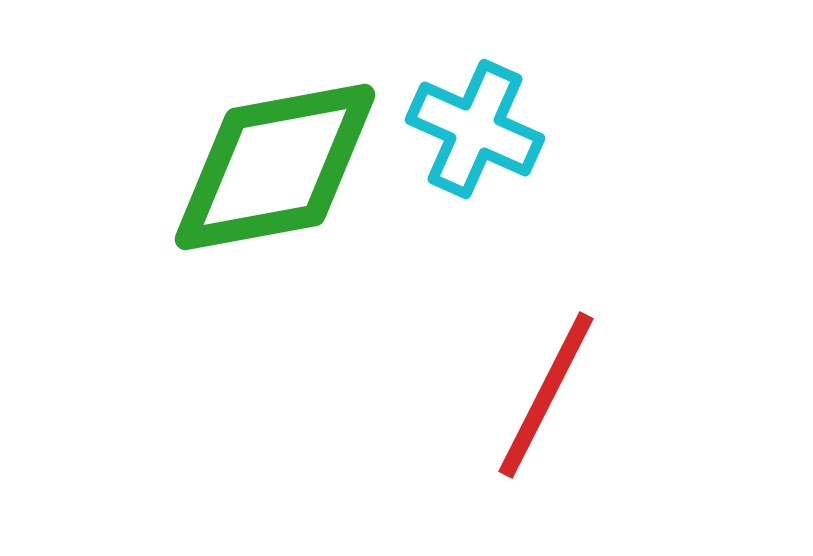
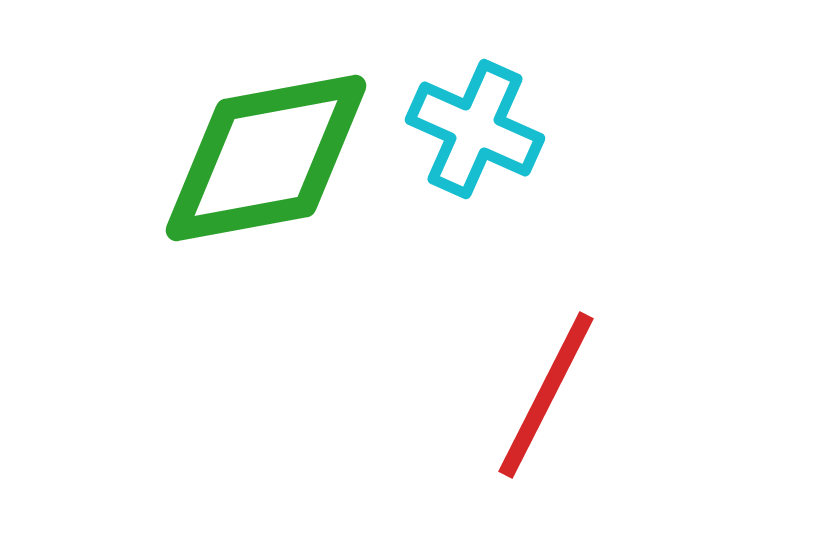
green diamond: moved 9 px left, 9 px up
